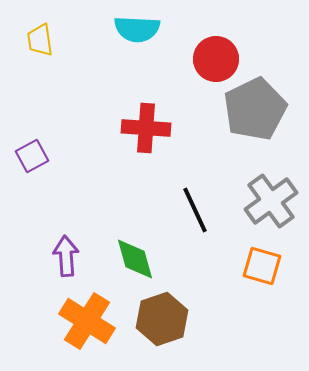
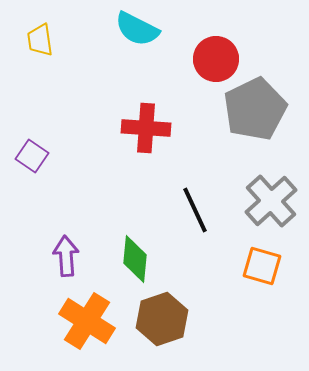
cyan semicircle: rotated 24 degrees clockwise
purple square: rotated 28 degrees counterclockwise
gray cross: rotated 6 degrees counterclockwise
green diamond: rotated 21 degrees clockwise
